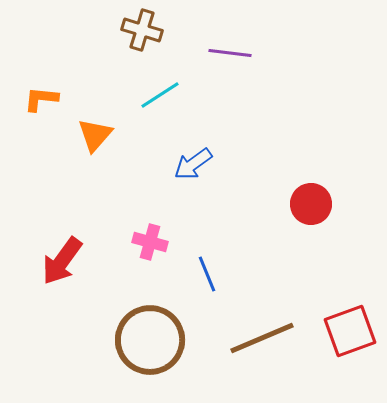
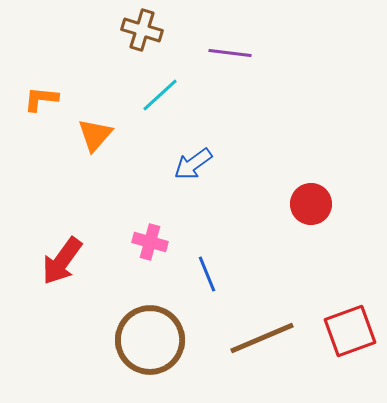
cyan line: rotated 9 degrees counterclockwise
